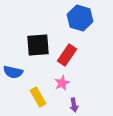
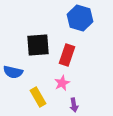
red rectangle: rotated 15 degrees counterclockwise
